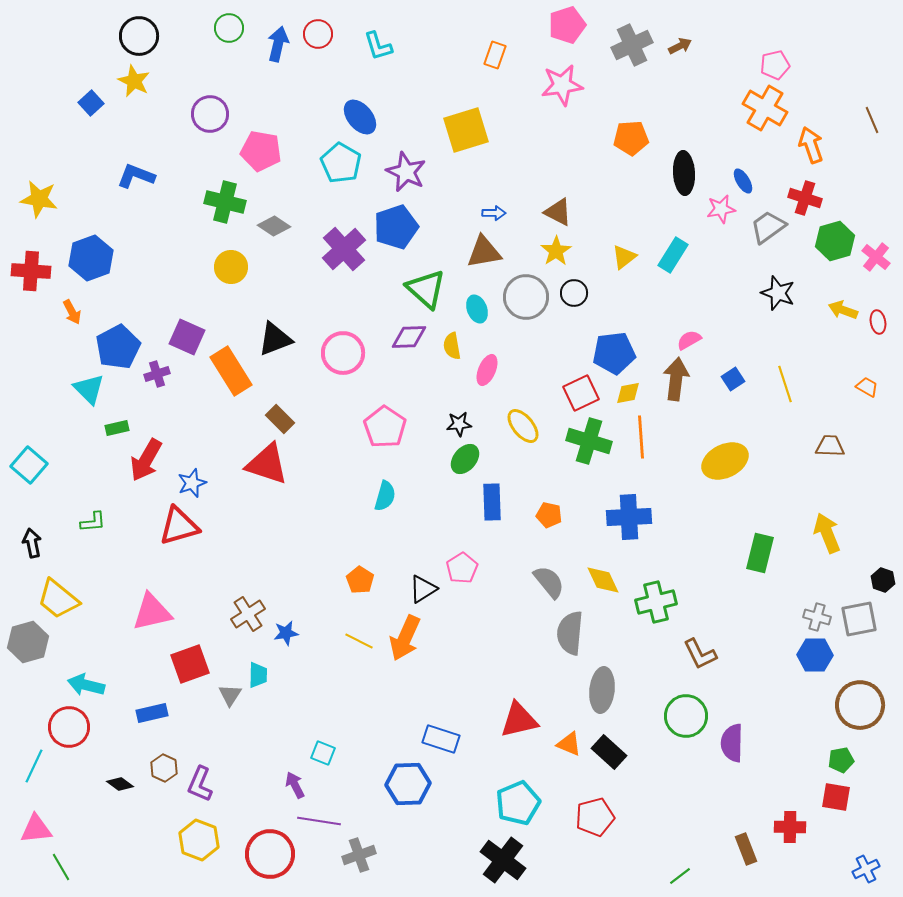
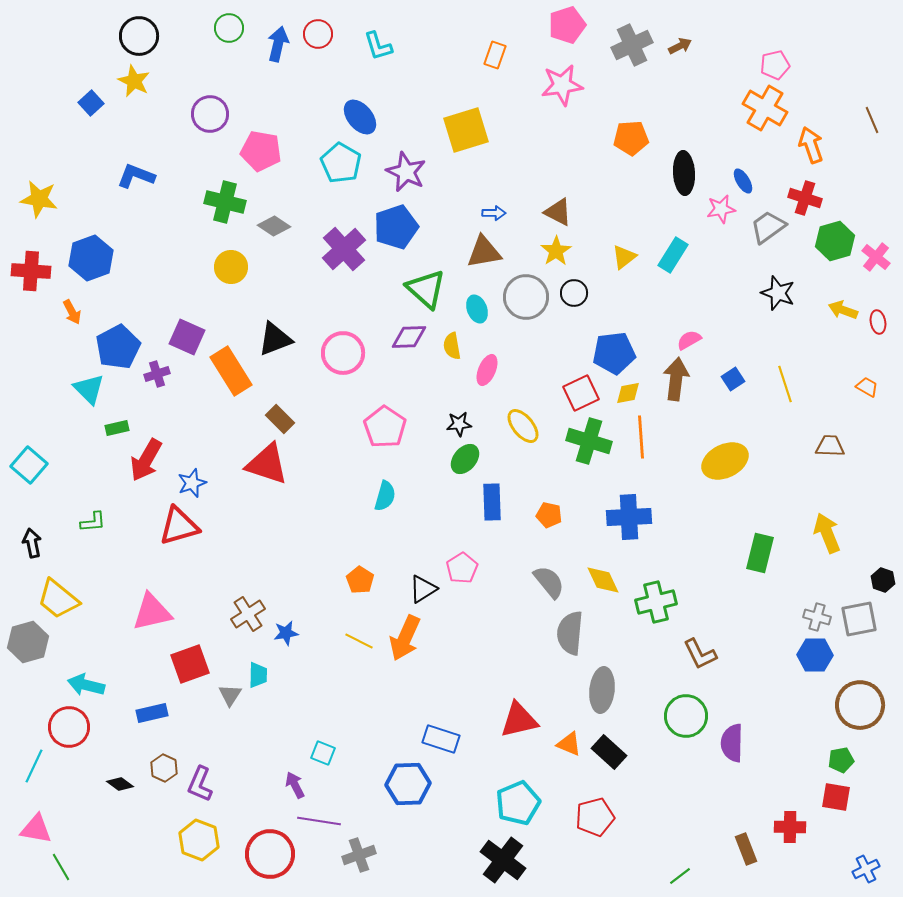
pink triangle at (36, 829): rotated 16 degrees clockwise
